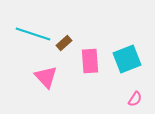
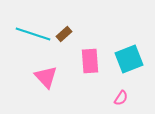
brown rectangle: moved 9 px up
cyan square: moved 2 px right
pink semicircle: moved 14 px left, 1 px up
